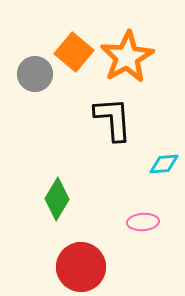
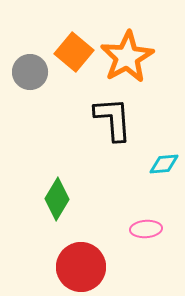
gray circle: moved 5 px left, 2 px up
pink ellipse: moved 3 px right, 7 px down
